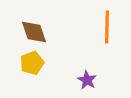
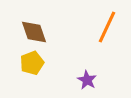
orange line: rotated 24 degrees clockwise
